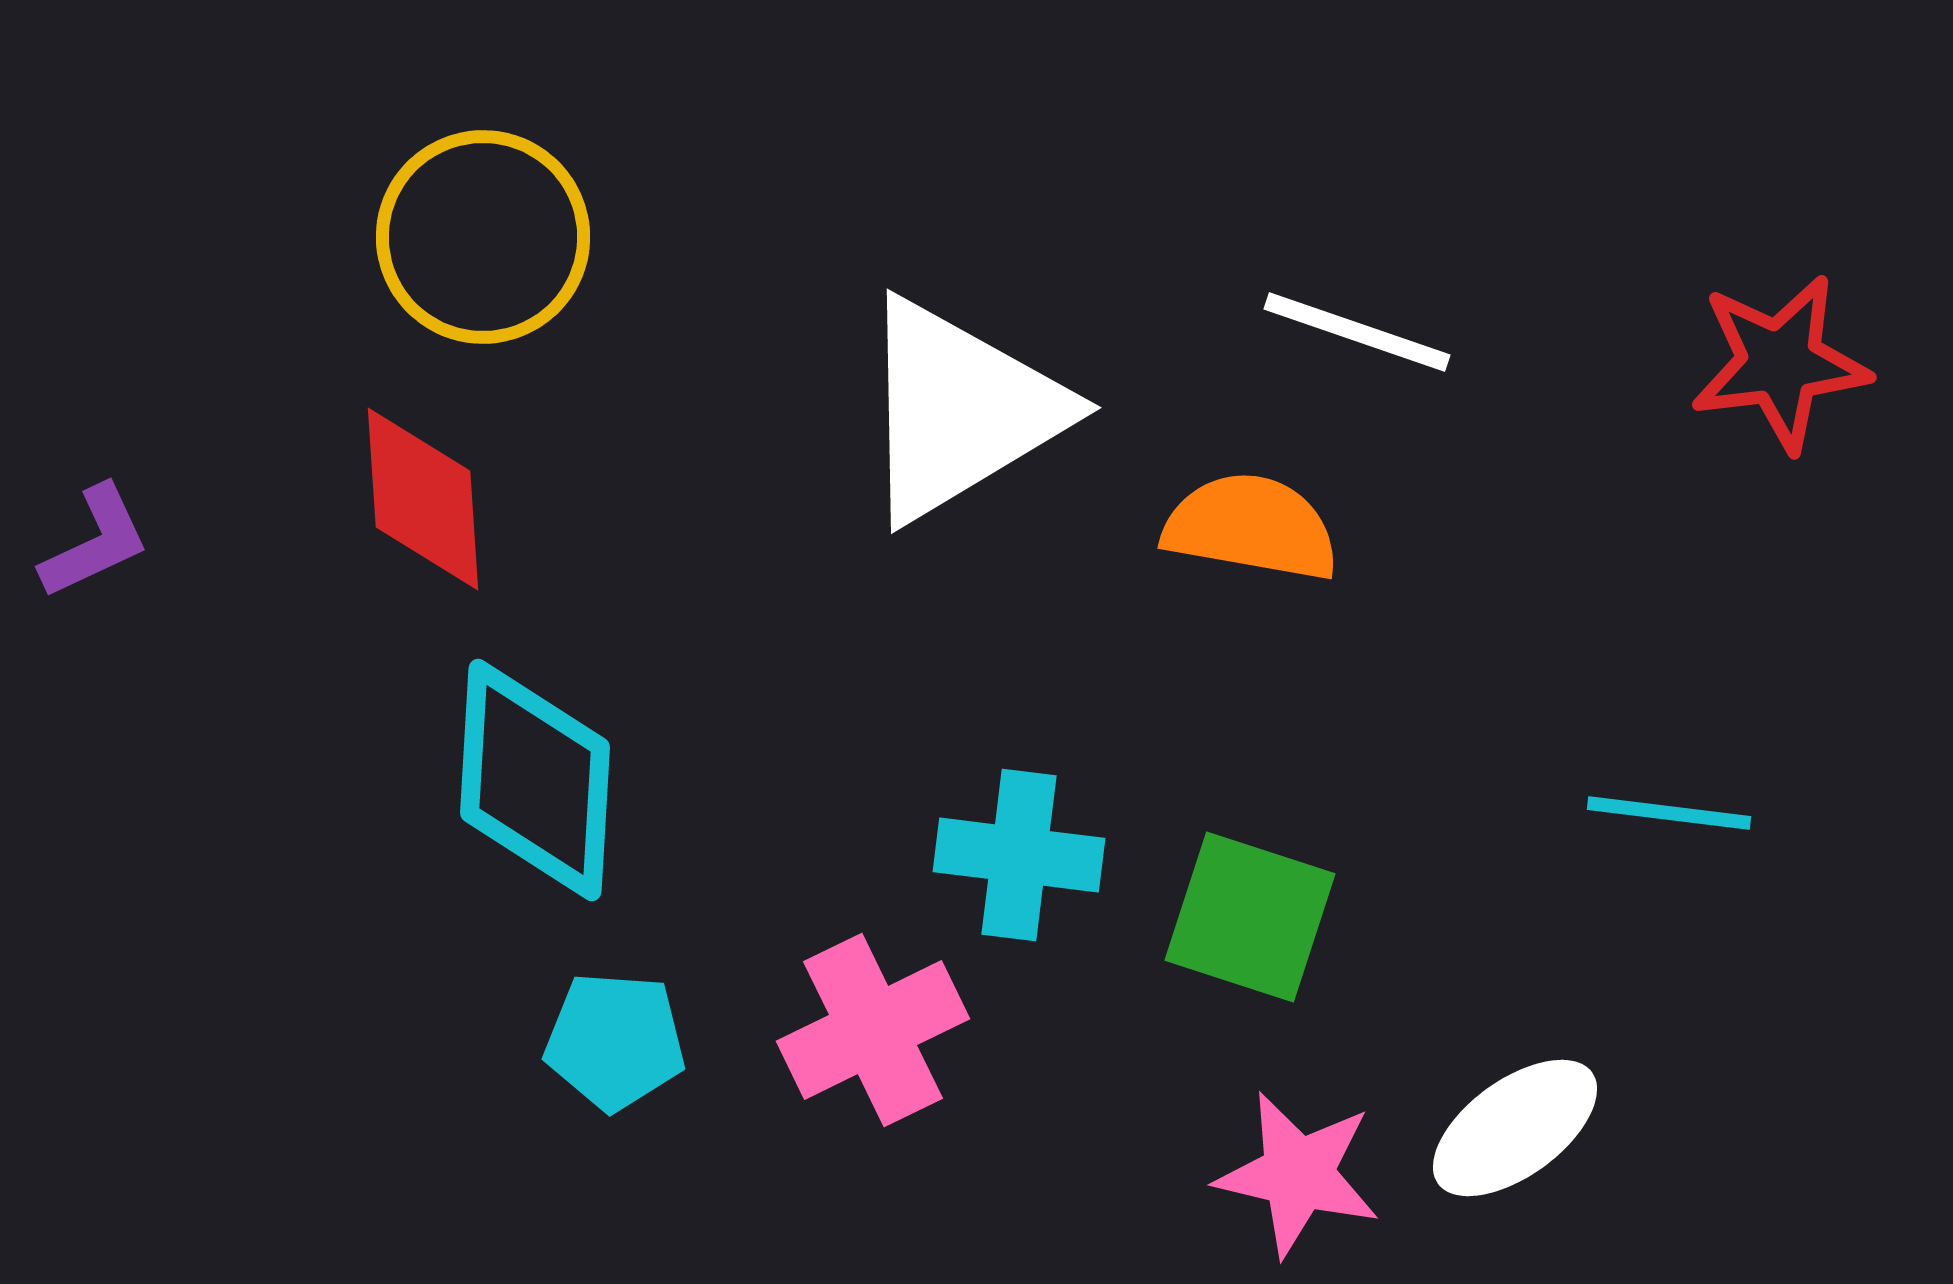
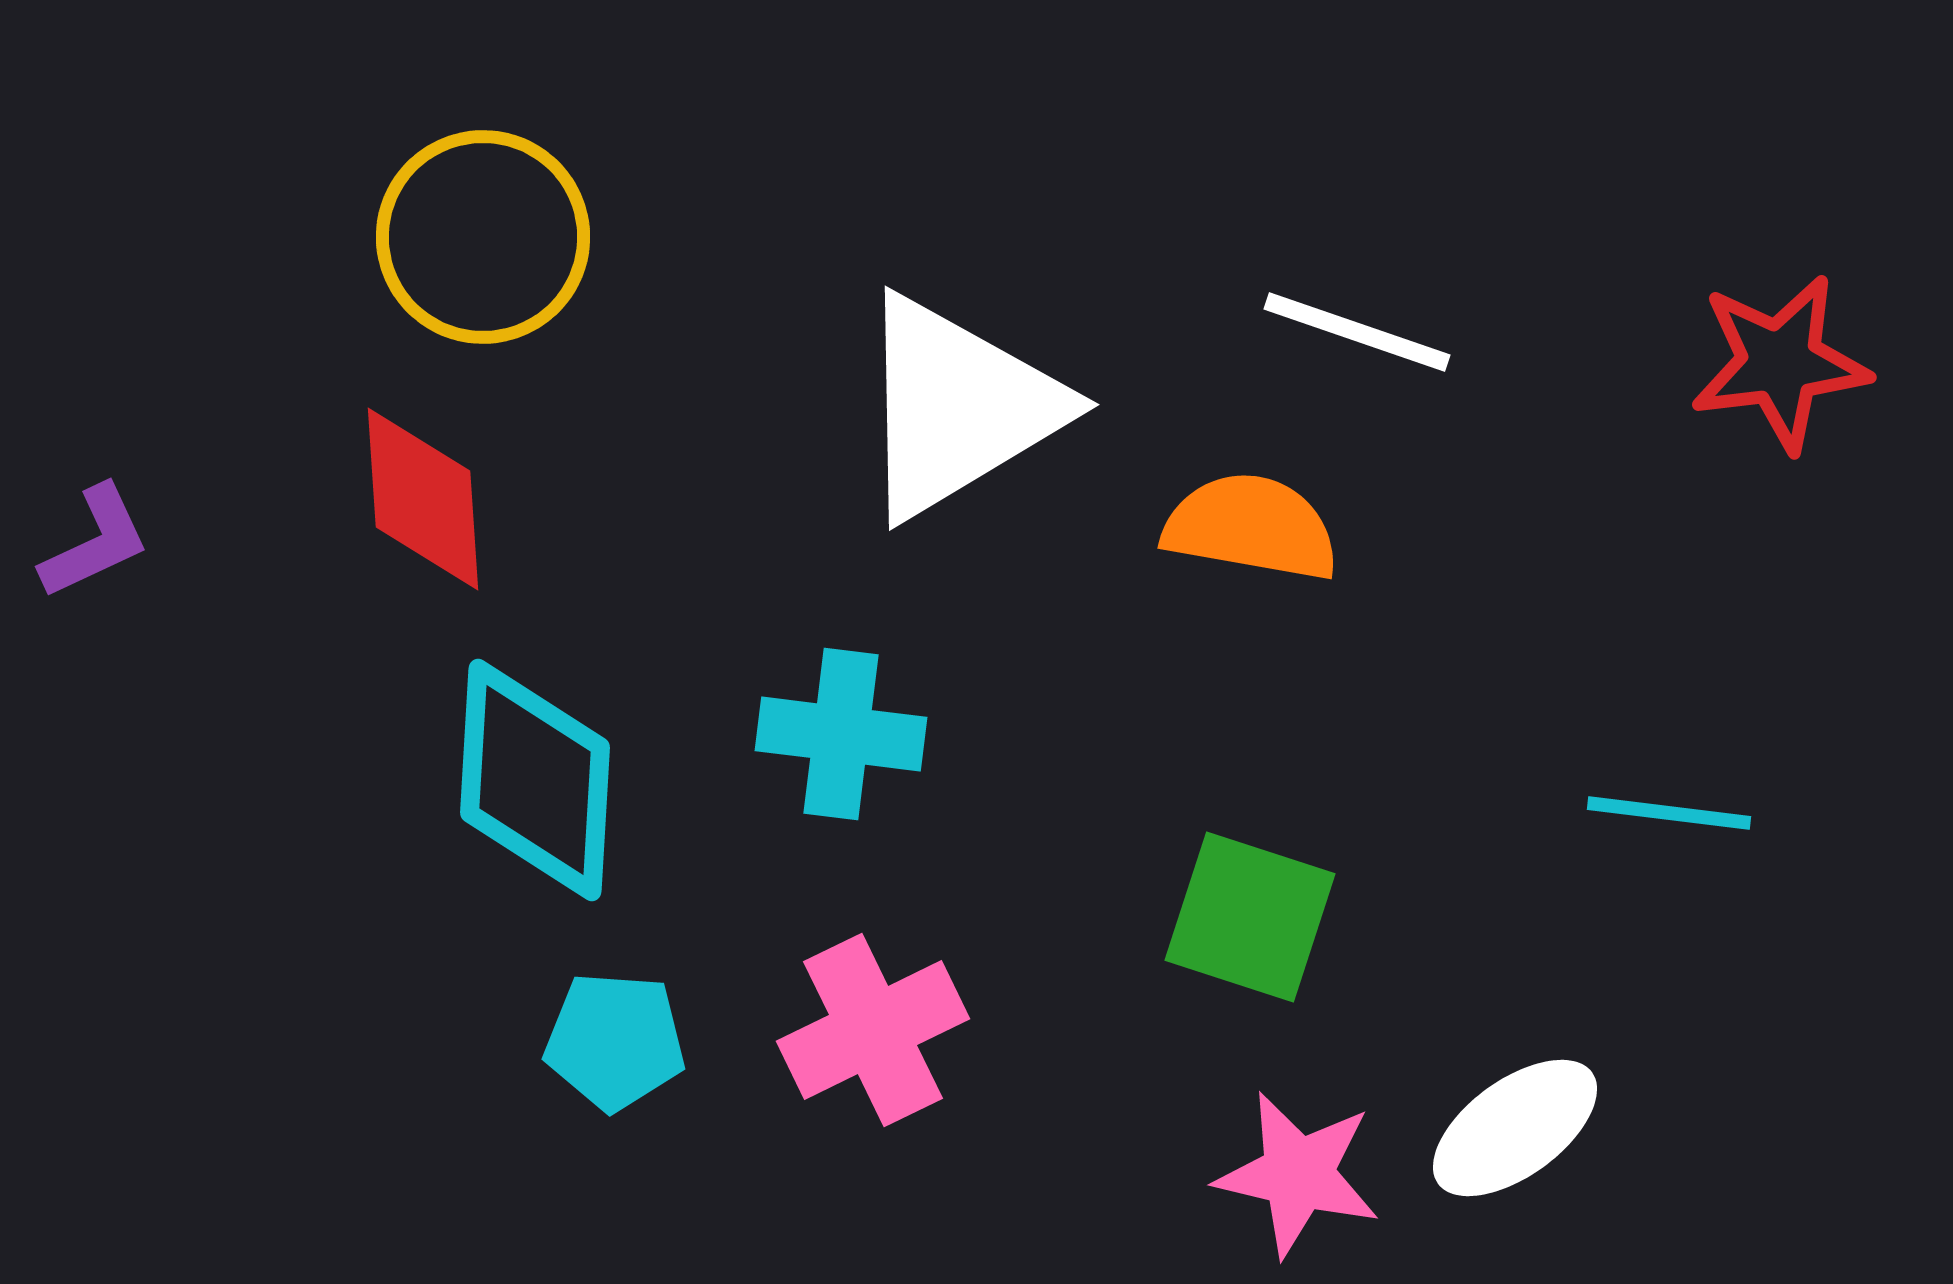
white triangle: moved 2 px left, 3 px up
cyan cross: moved 178 px left, 121 px up
